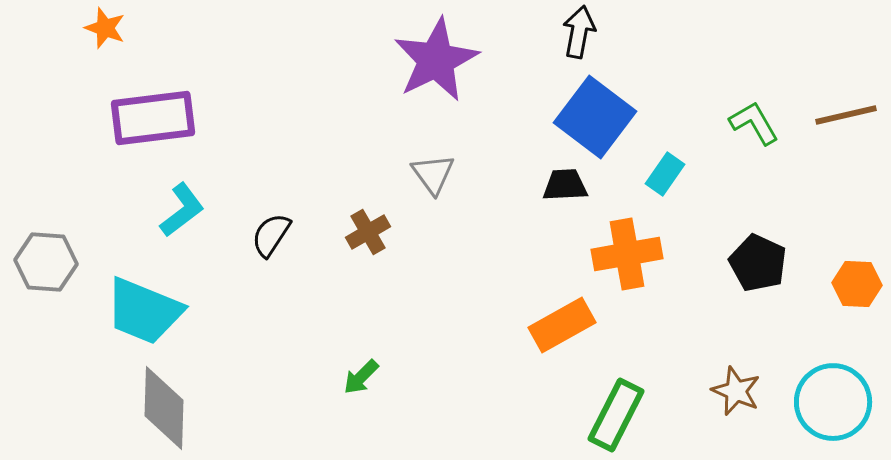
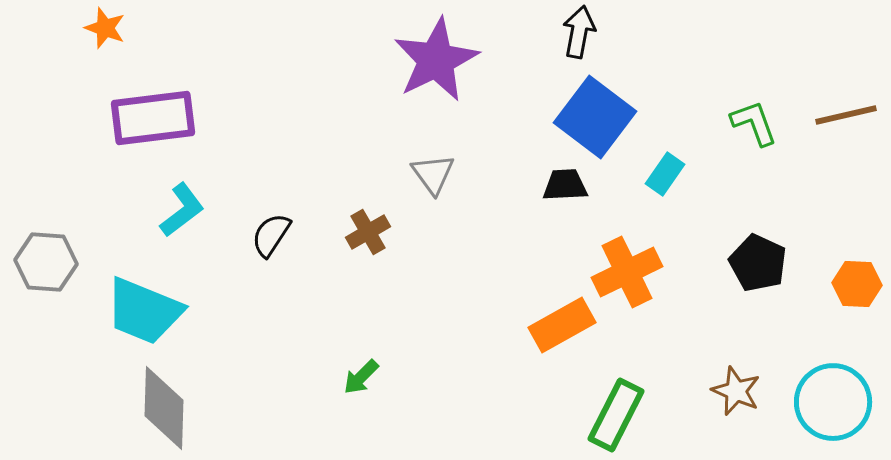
green L-shape: rotated 10 degrees clockwise
orange cross: moved 18 px down; rotated 16 degrees counterclockwise
